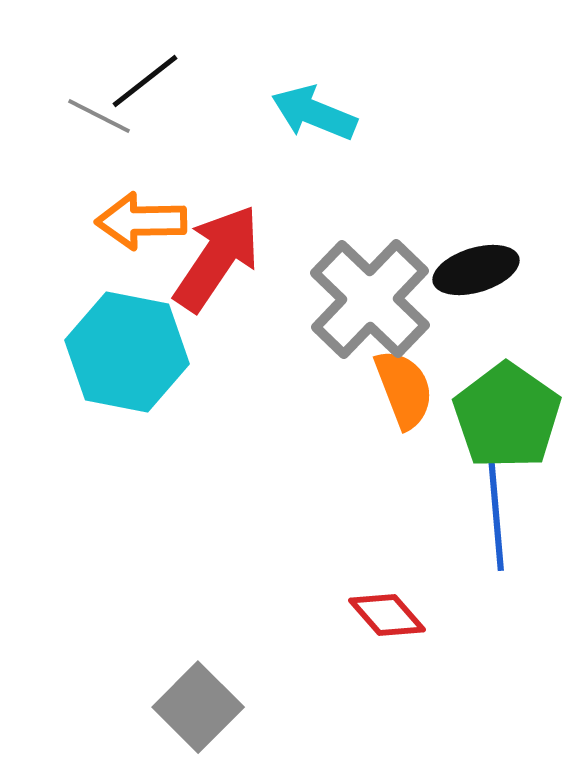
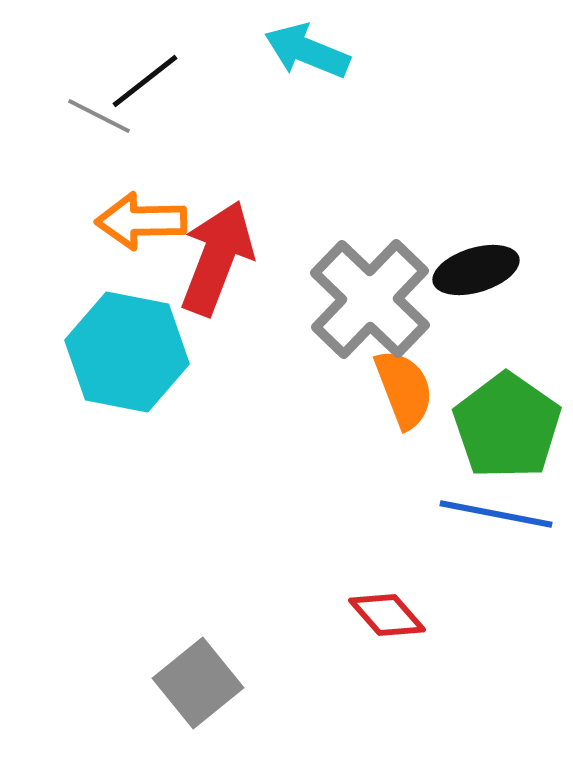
cyan arrow: moved 7 px left, 62 px up
red arrow: rotated 13 degrees counterclockwise
green pentagon: moved 10 px down
blue line: rotated 74 degrees counterclockwise
gray square: moved 24 px up; rotated 6 degrees clockwise
